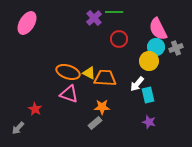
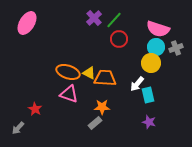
green line: moved 8 px down; rotated 48 degrees counterclockwise
pink semicircle: rotated 45 degrees counterclockwise
yellow circle: moved 2 px right, 2 px down
